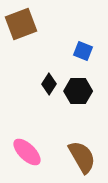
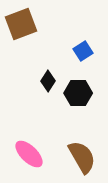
blue square: rotated 36 degrees clockwise
black diamond: moved 1 px left, 3 px up
black hexagon: moved 2 px down
pink ellipse: moved 2 px right, 2 px down
